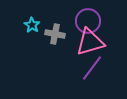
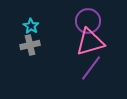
cyan star: moved 1 px left, 1 px down
gray cross: moved 25 px left, 11 px down; rotated 24 degrees counterclockwise
purple line: moved 1 px left
